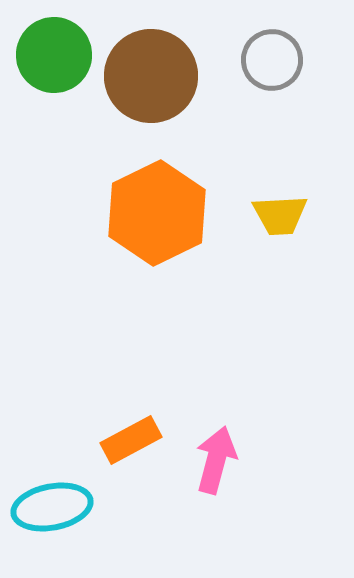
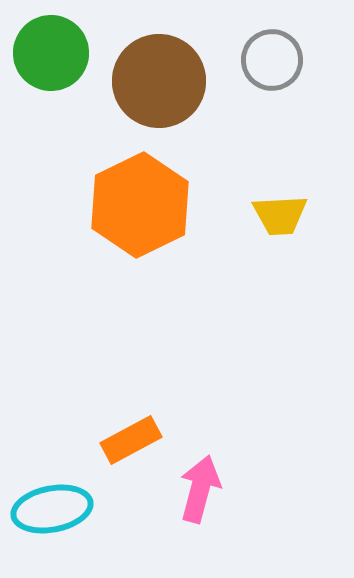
green circle: moved 3 px left, 2 px up
brown circle: moved 8 px right, 5 px down
orange hexagon: moved 17 px left, 8 px up
pink arrow: moved 16 px left, 29 px down
cyan ellipse: moved 2 px down
